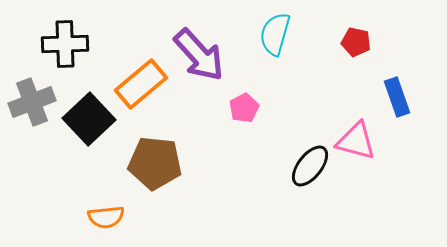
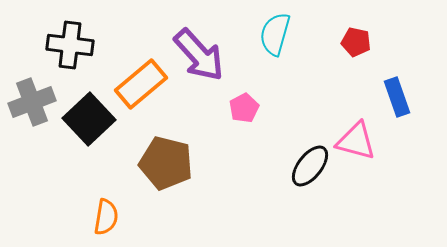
black cross: moved 5 px right, 1 px down; rotated 9 degrees clockwise
brown pentagon: moved 11 px right; rotated 8 degrees clockwise
orange semicircle: rotated 75 degrees counterclockwise
